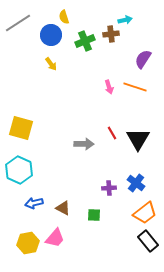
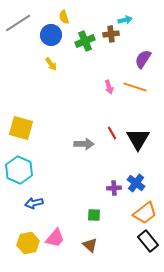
purple cross: moved 5 px right
brown triangle: moved 27 px right, 37 px down; rotated 14 degrees clockwise
